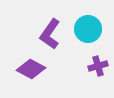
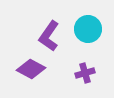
purple L-shape: moved 1 px left, 2 px down
purple cross: moved 13 px left, 7 px down
